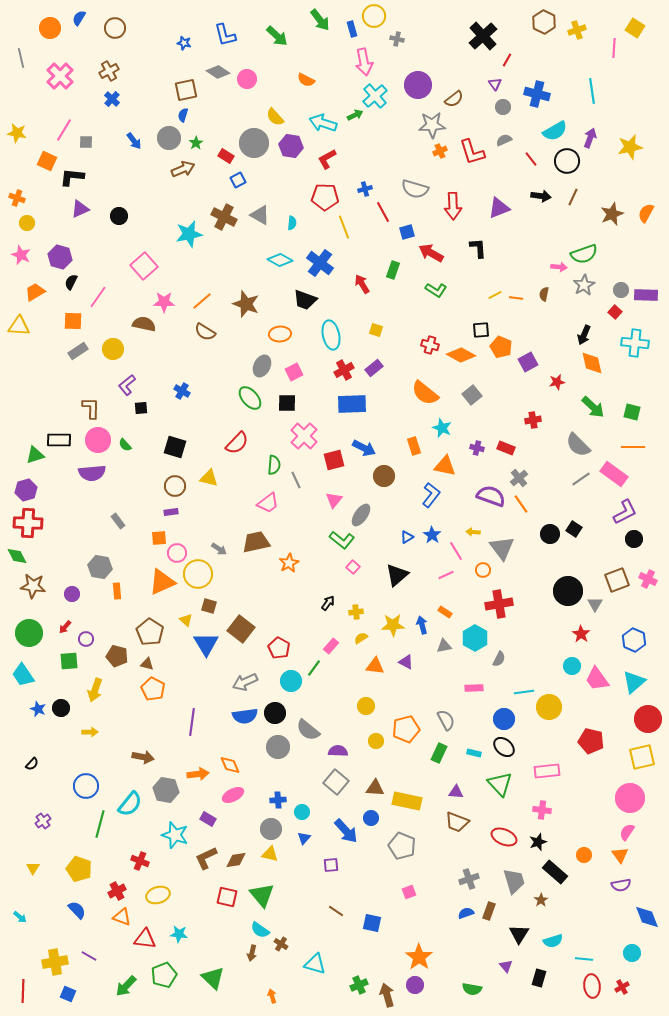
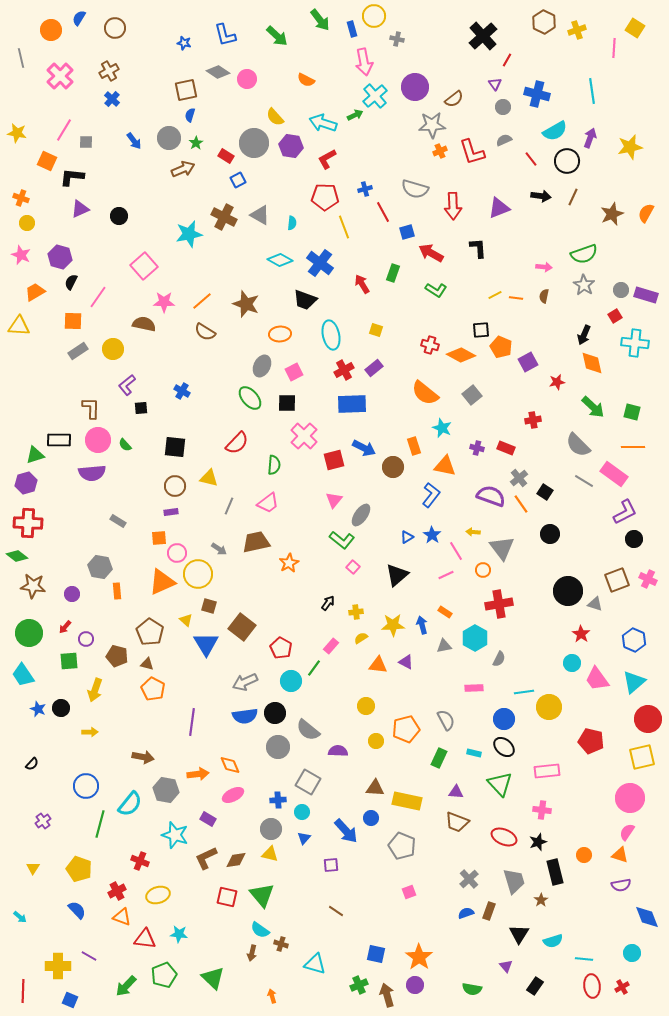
orange circle at (50, 28): moved 1 px right, 2 px down
purple circle at (418, 85): moved 3 px left, 2 px down
blue semicircle at (183, 115): moved 7 px right
orange cross at (17, 198): moved 4 px right
pink arrow at (559, 267): moved 15 px left
green rectangle at (393, 270): moved 3 px down
gray star at (584, 285): rotated 10 degrees counterclockwise
brown semicircle at (544, 294): moved 2 px down
purple rectangle at (646, 295): rotated 15 degrees clockwise
red square at (615, 312): moved 4 px down; rotated 16 degrees clockwise
black square at (175, 447): rotated 10 degrees counterclockwise
brown circle at (384, 476): moved 9 px right, 9 px up
gray line at (581, 479): moved 3 px right, 2 px down; rotated 66 degrees clockwise
gray line at (296, 480): moved 67 px left, 26 px down; rotated 48 degrees clockwise
purple hexagon at (26, 490): moved 7 px up
gray rectangle at (118, 521): rotated 21 degrees counterclockwise
black square at (574, 529): moved 29 px left, 37 px up
green diamond at (17, 556): rotated 25 degrees counterclockwise
gray triangle at (595, 604): rotated 42 degrees counterclockwise
brown square at (241, 629): moved 1 px right, 2 px up
red pentagon at (279, 648): moved 2 px right
orange triangle at (375, 666): moved 3 px right, 1 px up
cyan circle at (572, 666): moved 3 px up
green rectangle at (439, 753): moved 5 px down
gray square at (336, 782): moved 28 px left; rotated 10 degrees counterclockwise
orange triangle at (620, 855): rotated 36 degrees counterclockwise
black rectangle at (555, 872): rotated 35 degrees clockwise
gray cross at (469, 879): rotated 24 degrees counterclockwise
blue square at (372, 923): moved 4 px right, 31 px down
brown cross at (281, 944): rotated 16 degrees counterclockwise
yellow cross at (55, 962): moved 3 px right, 4 px down; rotated 10 degrees clockwise
black rectangle at (539, 978): moved 4 px left, 8 px down; rotated 18 degrees clockwise
blue square at (68, 994): moved 2 px right, 6 px down
